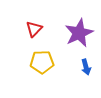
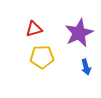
red triangle: rotated 30 degrees clockwise
yellow pentagon: moved 5 px up
